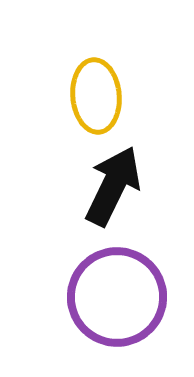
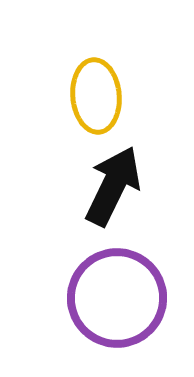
purple circle: moved 1 px down
